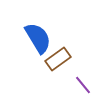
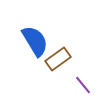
blue semicircle: moved 3 px left, 3 px down
